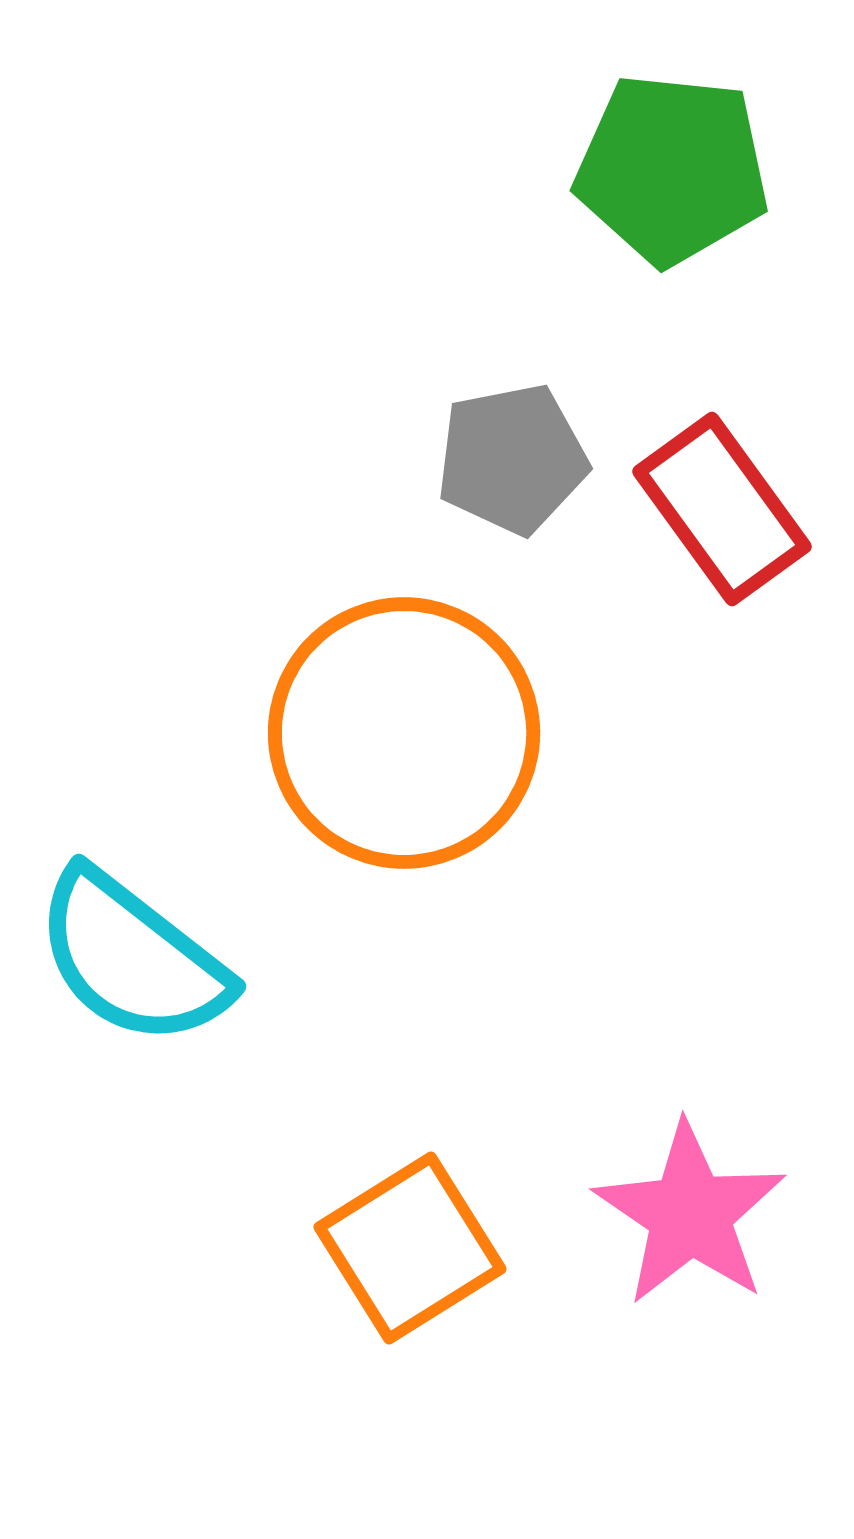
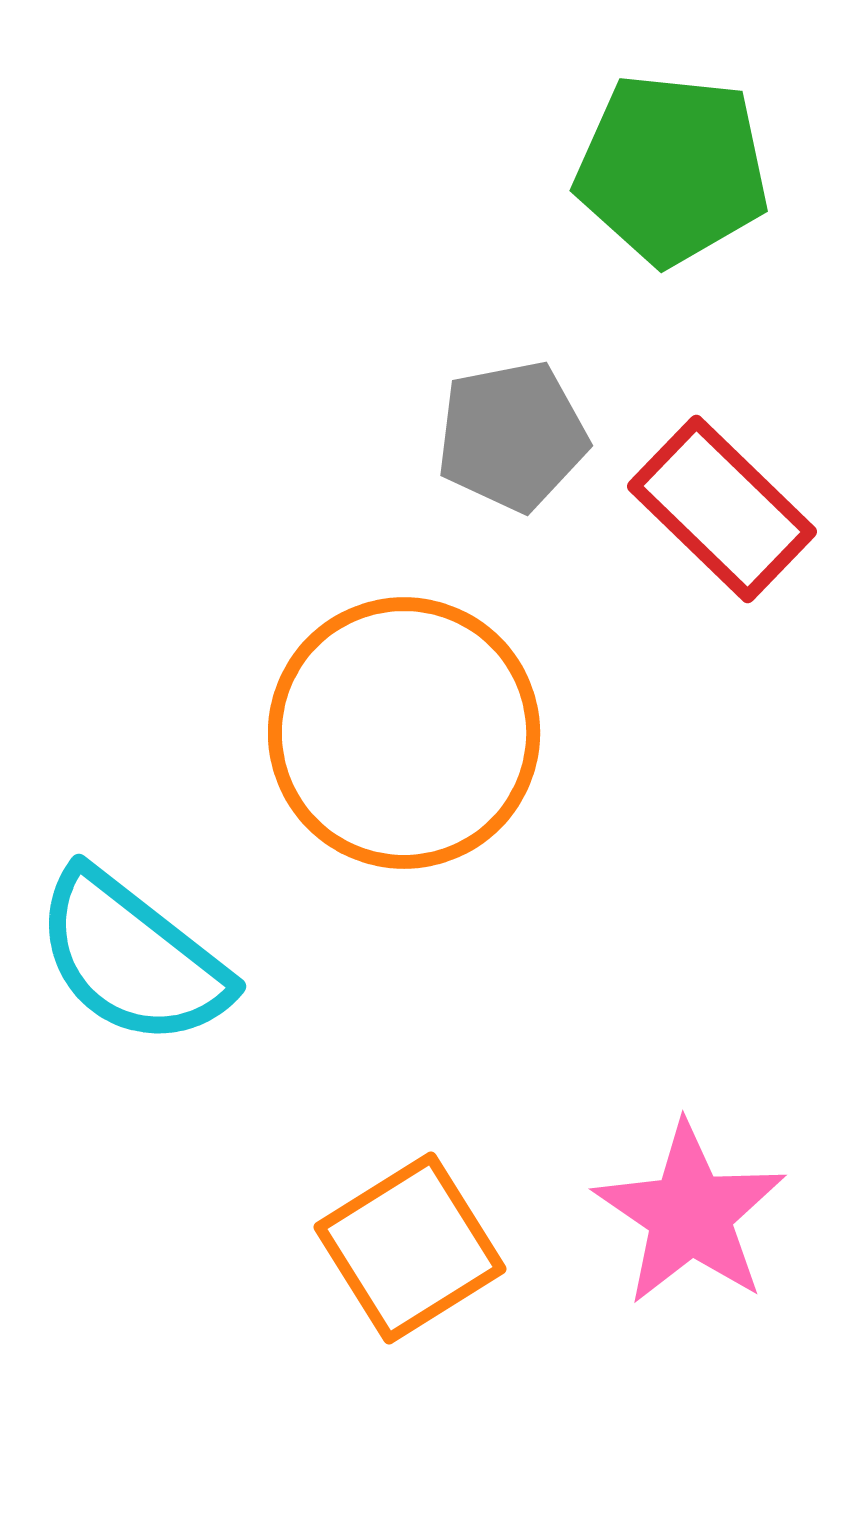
gray pentagon: moved 23 px up
red rectangle: rotated 10 degrees counterclockwise
